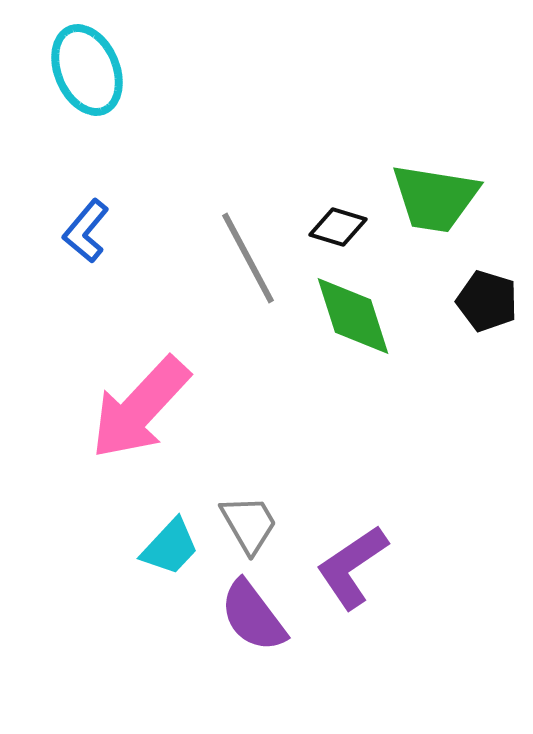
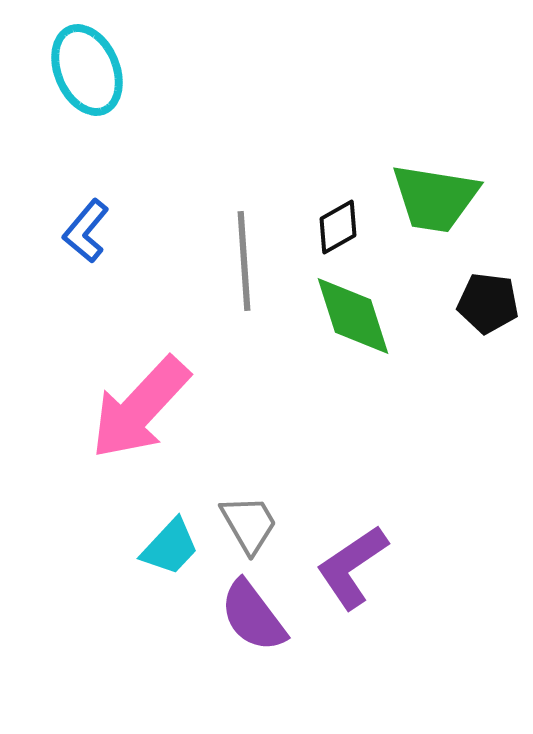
black diamond: rotated 46 degrees counterclockwise
gray line: moved 4 px left, 3 px down; rotated 24 degrees clockwise
black pentagon: moved 1 px right, 2 px down; rotated 10 degrees counterclockwise
